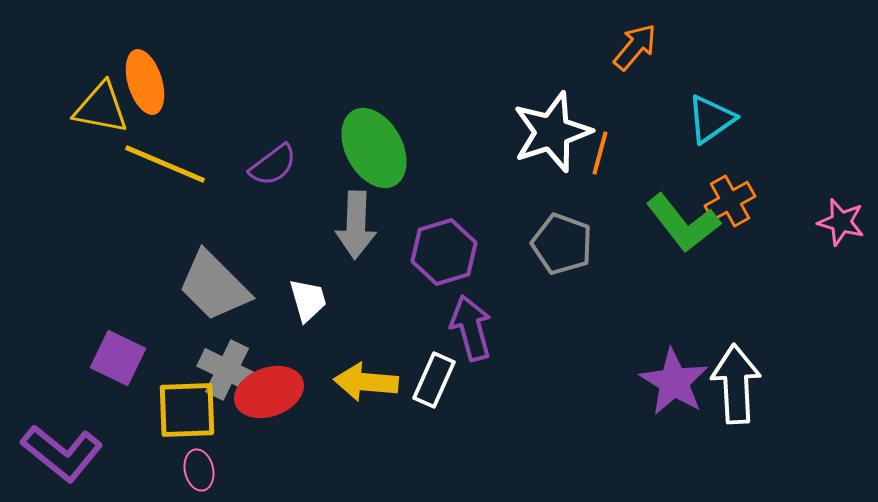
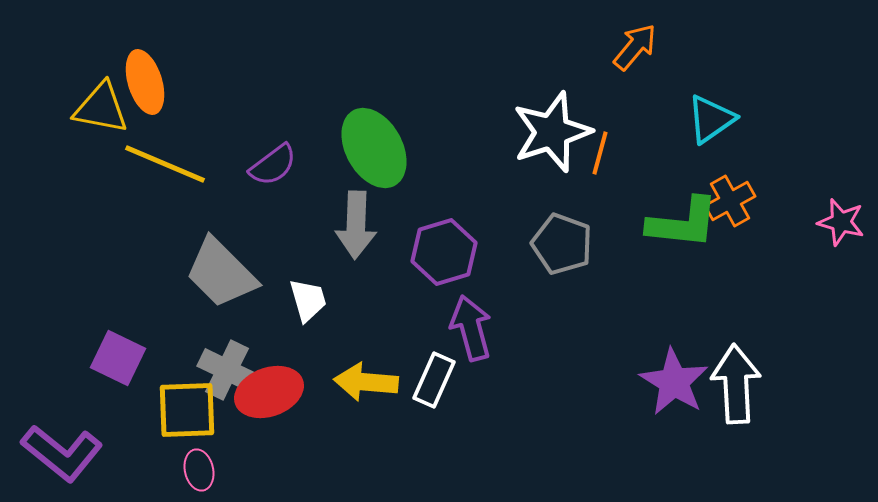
green L-shape: rotated 46 degrees counterclockwise
gray trapezoid: moved 7 px right, 13 px up
